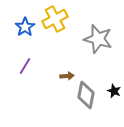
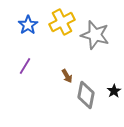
yellow cross: moved 7 px right, 3 px down
blue star: moved 3 px right, 2 px up
gray star: moved 3 px left, 4 px up
brown arrow: rotated 64 degrees clockwise
black star: rotated 16 degrees clockwise
